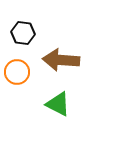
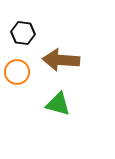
green triangle: rotated 12 degrees counterclockwise
